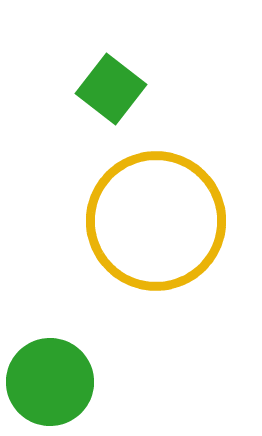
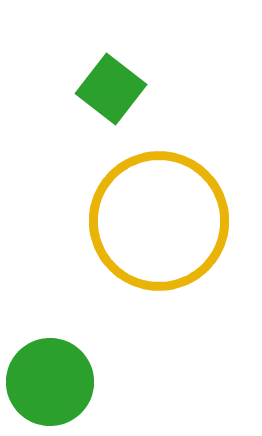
yellow circle: moved 3 px right
